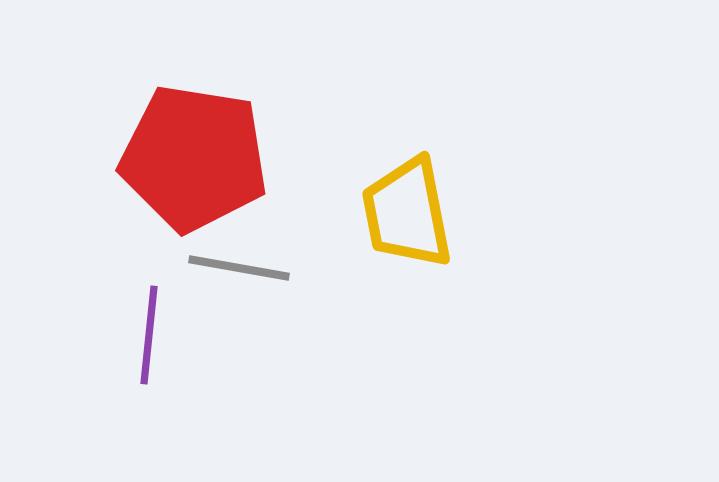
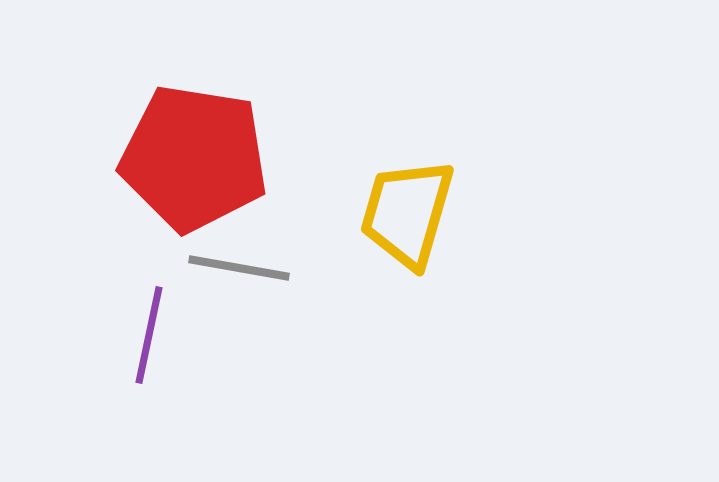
yellow trapezoid: rotated 27 degrees clockwise
purple line: rotated 6 degrees clockwise
